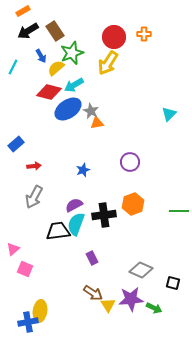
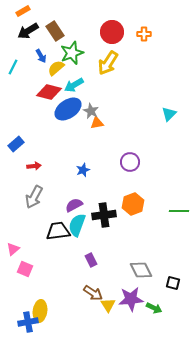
red circle: moved 2 px left, 5 px up
cyan semicircle: moved 1 px right, 1 px down
purple rectangle: moved 1 px left, 2 px down
gray diamond: rotated 40 degrees clockwise
